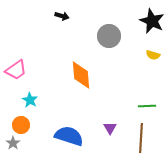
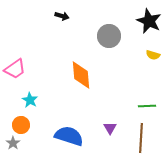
black star: moved 3 px left
pink trapezoid: moved 1 px left, 1 px up
